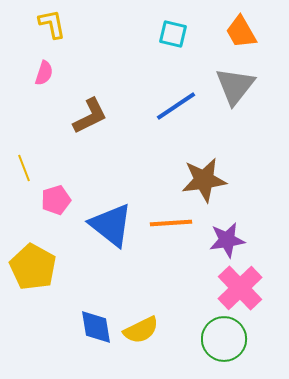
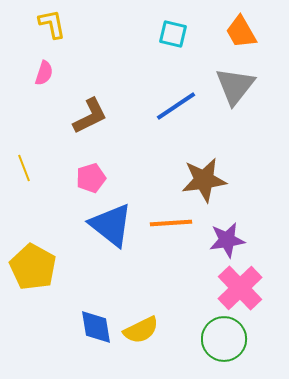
pink pentagon: moved 35 px right, 22 px up
